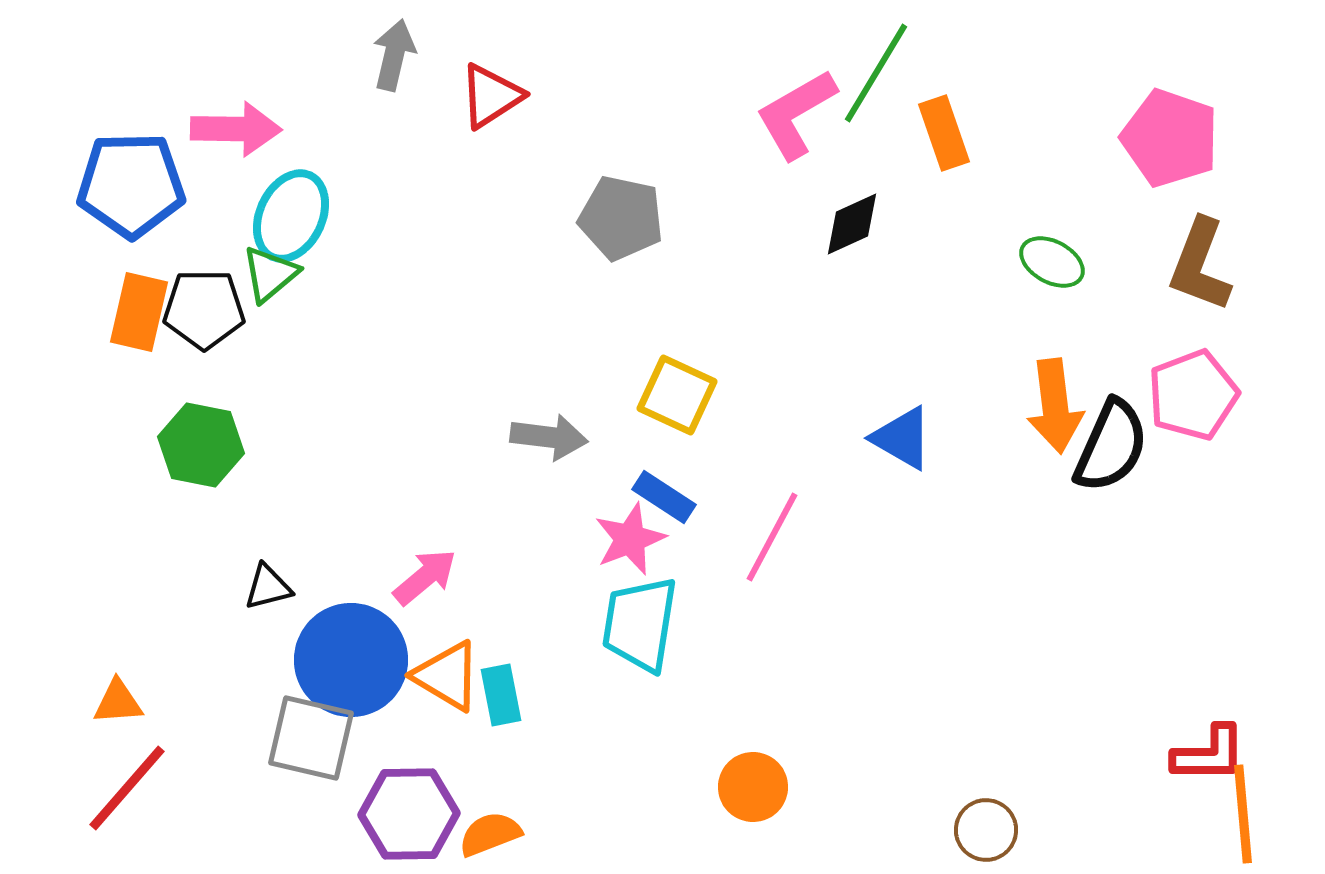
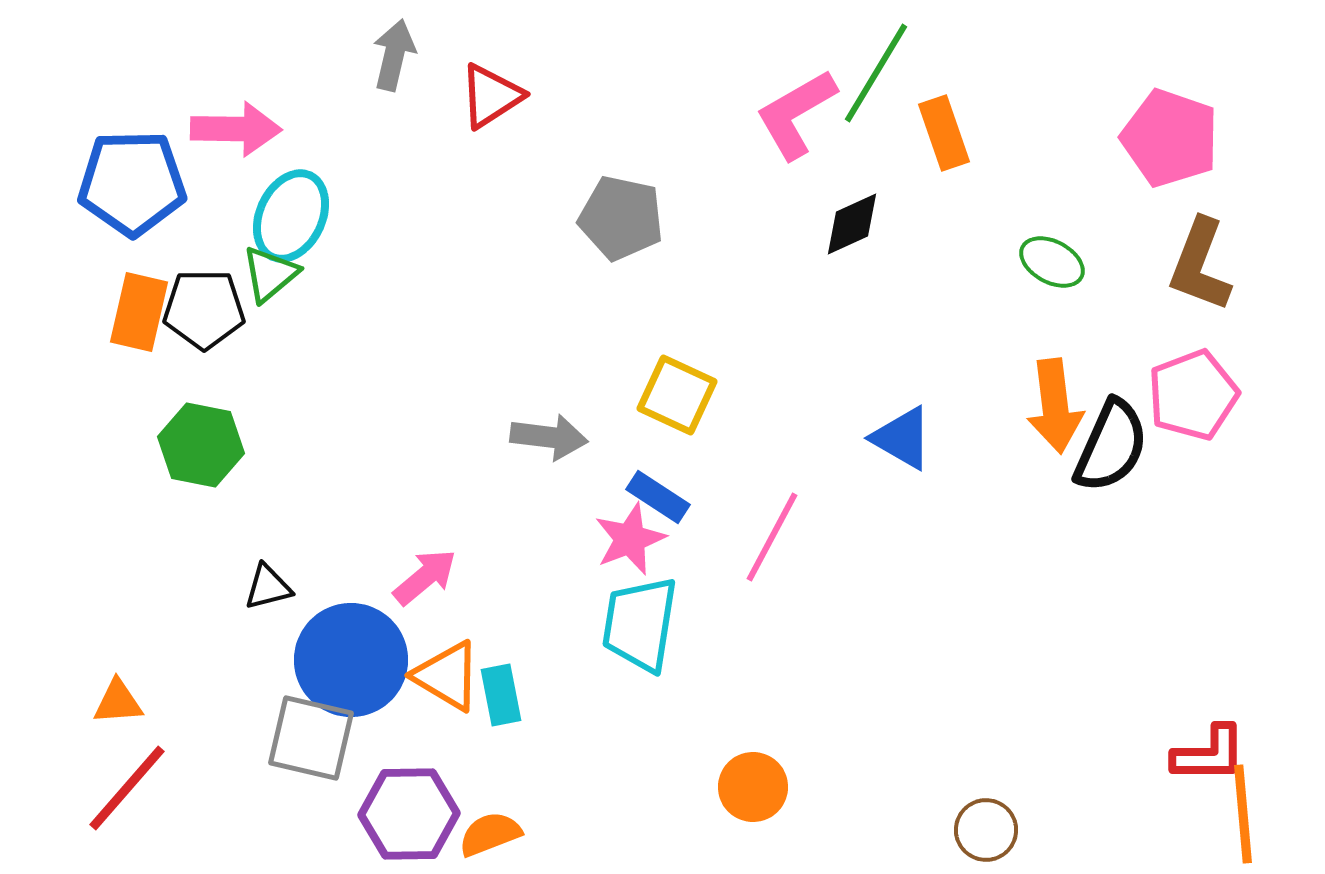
blue pentagon at (131, 185): moved 1 px right, 2 px up
blue rectangle at (664, 497): moved 6 px left
